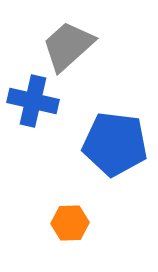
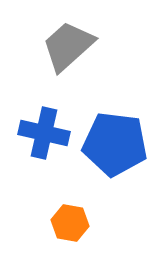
blue cross: moved 11 px right, 32 px down
orange hexagon: rotated 12 degrees clockwise
